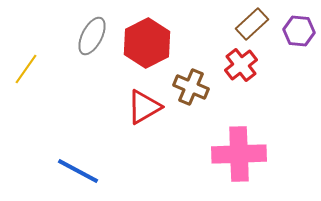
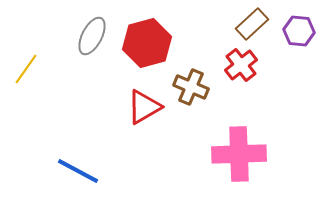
red hexagon: rotated 12 degrees clockwise
